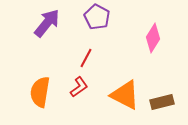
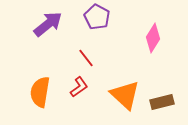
purple arrow: moved 1 px right, 1 px down; rotated 12 degrees clockwise
red line: rotated 66 degrees counterclockwise
orange triangle: rotated 16 degrees clockwise
